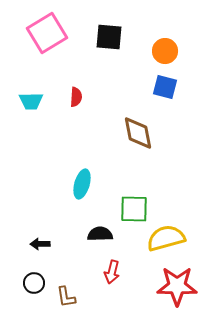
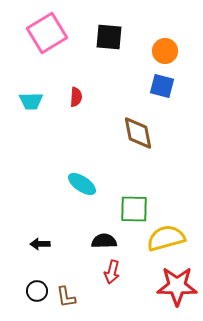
blue square: moved 3 px left, 1 px up
cyan ellipse: rotated 72 degrees counterclockwise
black semicircle: moved 4 px right, 7 px down
black circle: moved 3 px right, 8 px down
